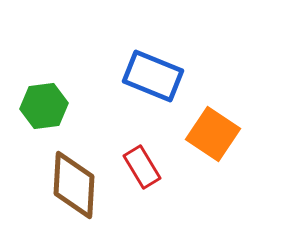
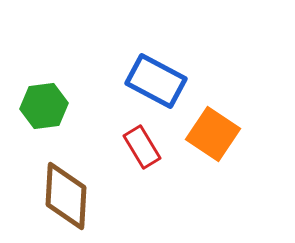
blue rectangle: moved 3 px right, 5 px down; rotated 6 degrees clockwise
red rectangle: moved 20 px up
brown diamond: moved 8 px left, 11 px down
